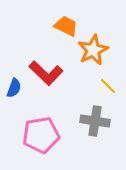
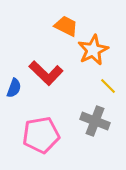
gray cross: rotated 12 degrees clockwise
